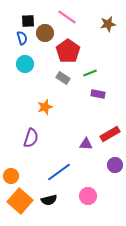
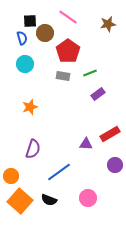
pink line: moved 1 px right
black square: moved 2 px right
gray rectangle: moved 2 px up; rotated 24 degrees counterclockwise
purple rectangle: rotated 48 degrees counterclockwise
orange star: moved 15 px left
purple semicircle: moved 2 px right, 11 px down
pink circle: moved 2 px down
black semicircle: rotated 35 degrees clockwise
